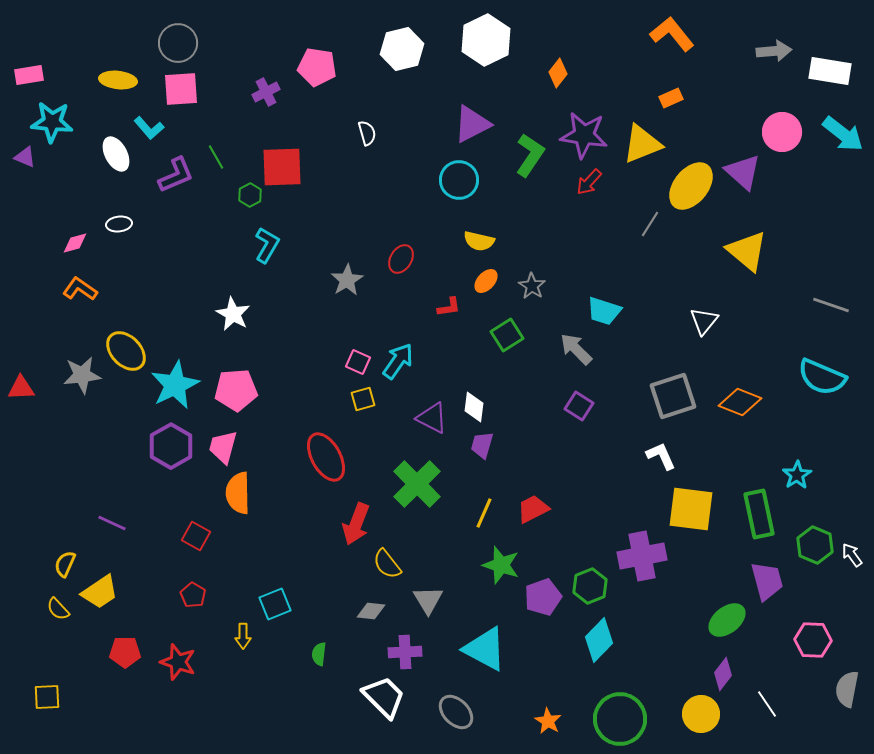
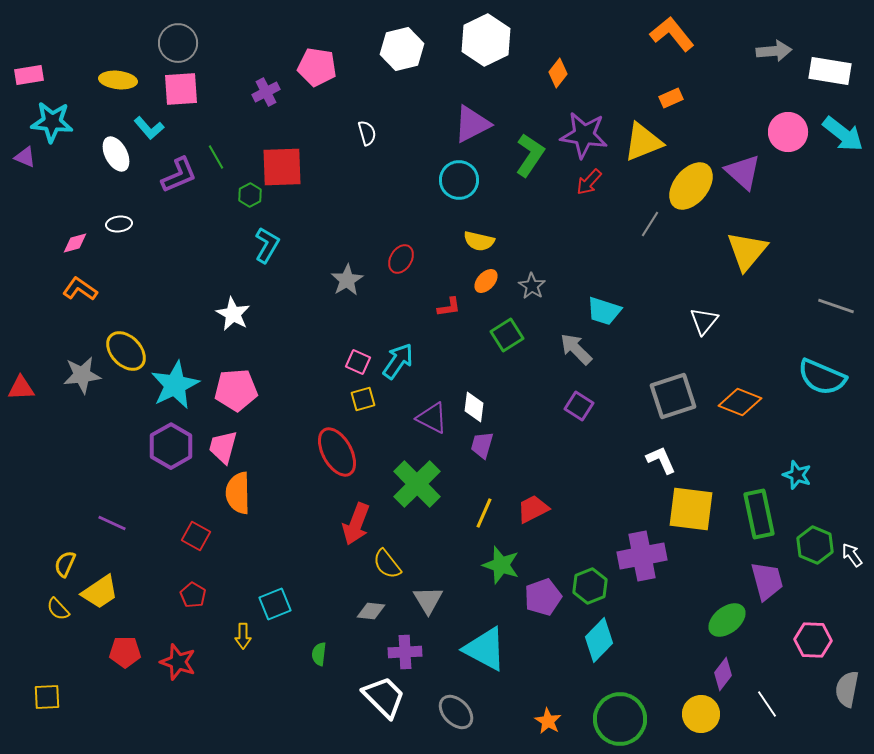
pink circle at (782, 132): moved 6 px right
yellow triangle at (642, 144): moved 1 px right, 2 px up
purple L-shape at (176, 175): moved 3 px right
yellow triangle at (747, 251): rotated 30 degrees clockwise
gray line at (831, 305): moved 5 px right, 1 px down
white L-shape at (661, 456): moved 4 px down
red ellipse at (326, 457): moved 11 px right, 5 px up
cyan star at (797, 475): rotated 20 degrees counterclockwise
